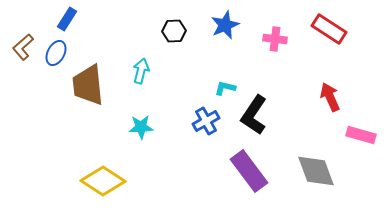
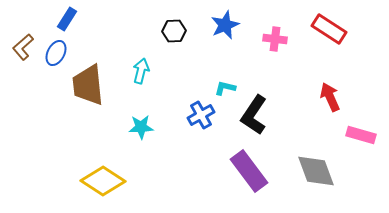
blue cross: moved 5 px left, 6 px up
